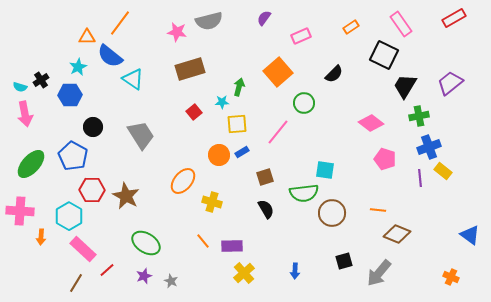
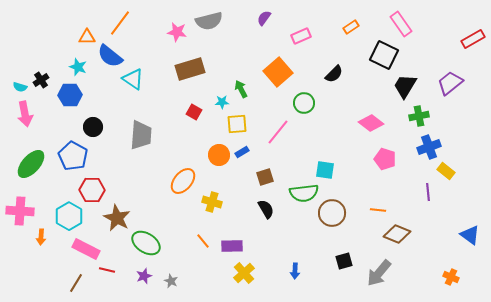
red rectangle at (454, 18): moved 19 px right, 21 px down
cyan star at (78, 67): rotated 24 degrees counterclockwise
green arrow at (239, 87): moved 2 px right, 2 px down; rotated 42 degrees counterclockwise
red square at (194, 112): rotated 21 degrees counterclockwise
gray trapezoid at (141, 135): rotated 36 degrees clockwise
yellow rectangle at (443, 171): moved 3 px right
purple line at (420, 178): moved 8 px right, 14 px down
brown star at (126, 196): moved 9 px left, 22 px down
pink rectangle at (83, 249): moved 3 px right; rotated 16 degrees counterclockwise
red line at (107, 270): rotated 56 degrees clockwise
